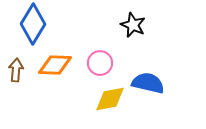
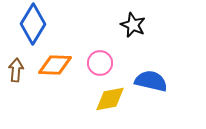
blue semicircle: moved 3 px right, 2 px up
